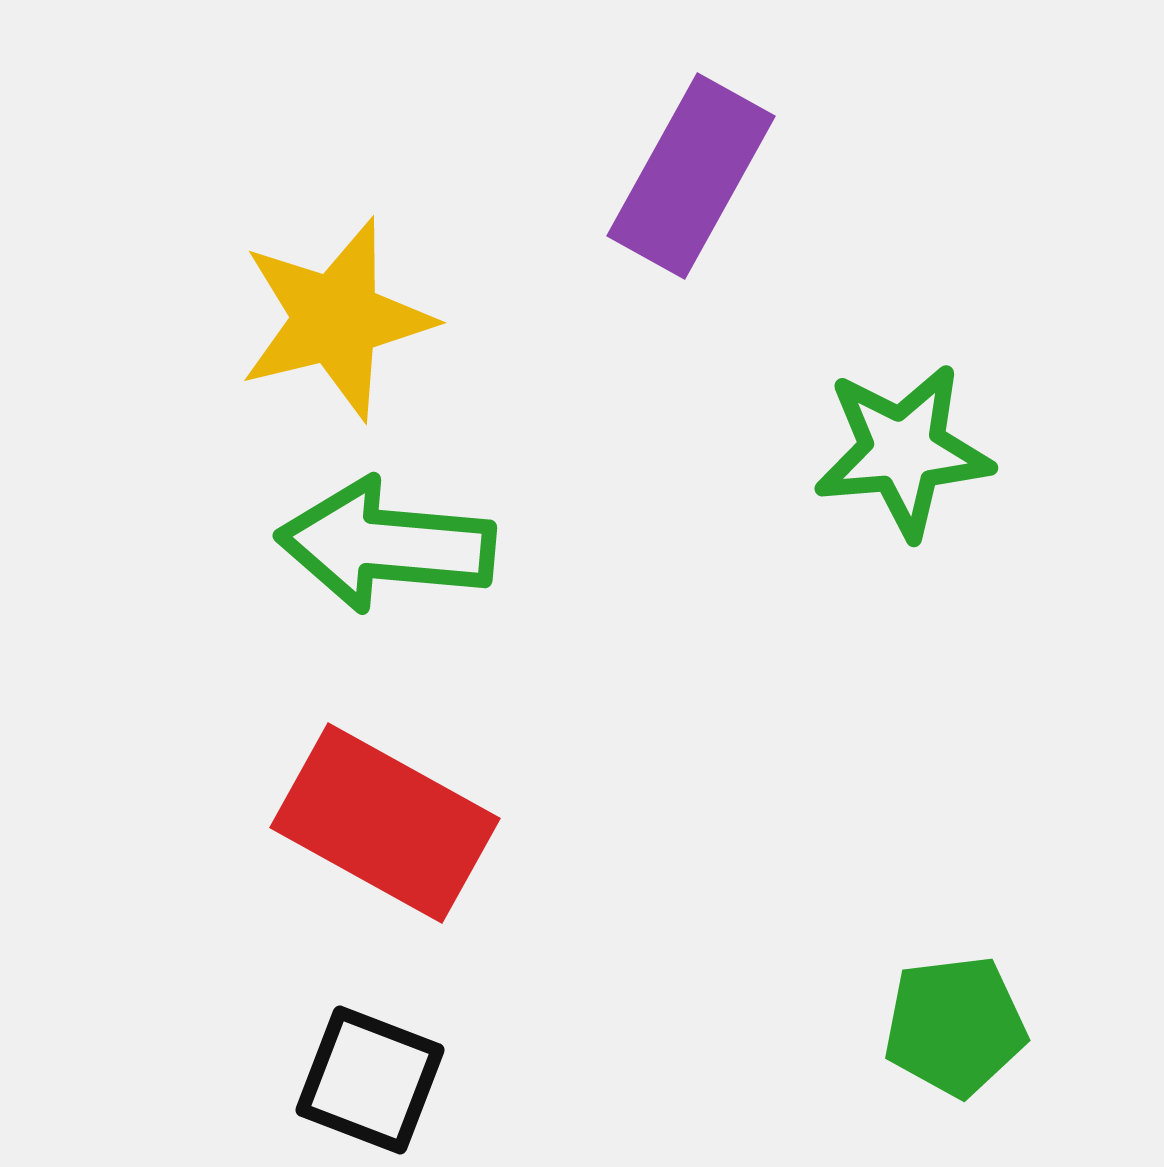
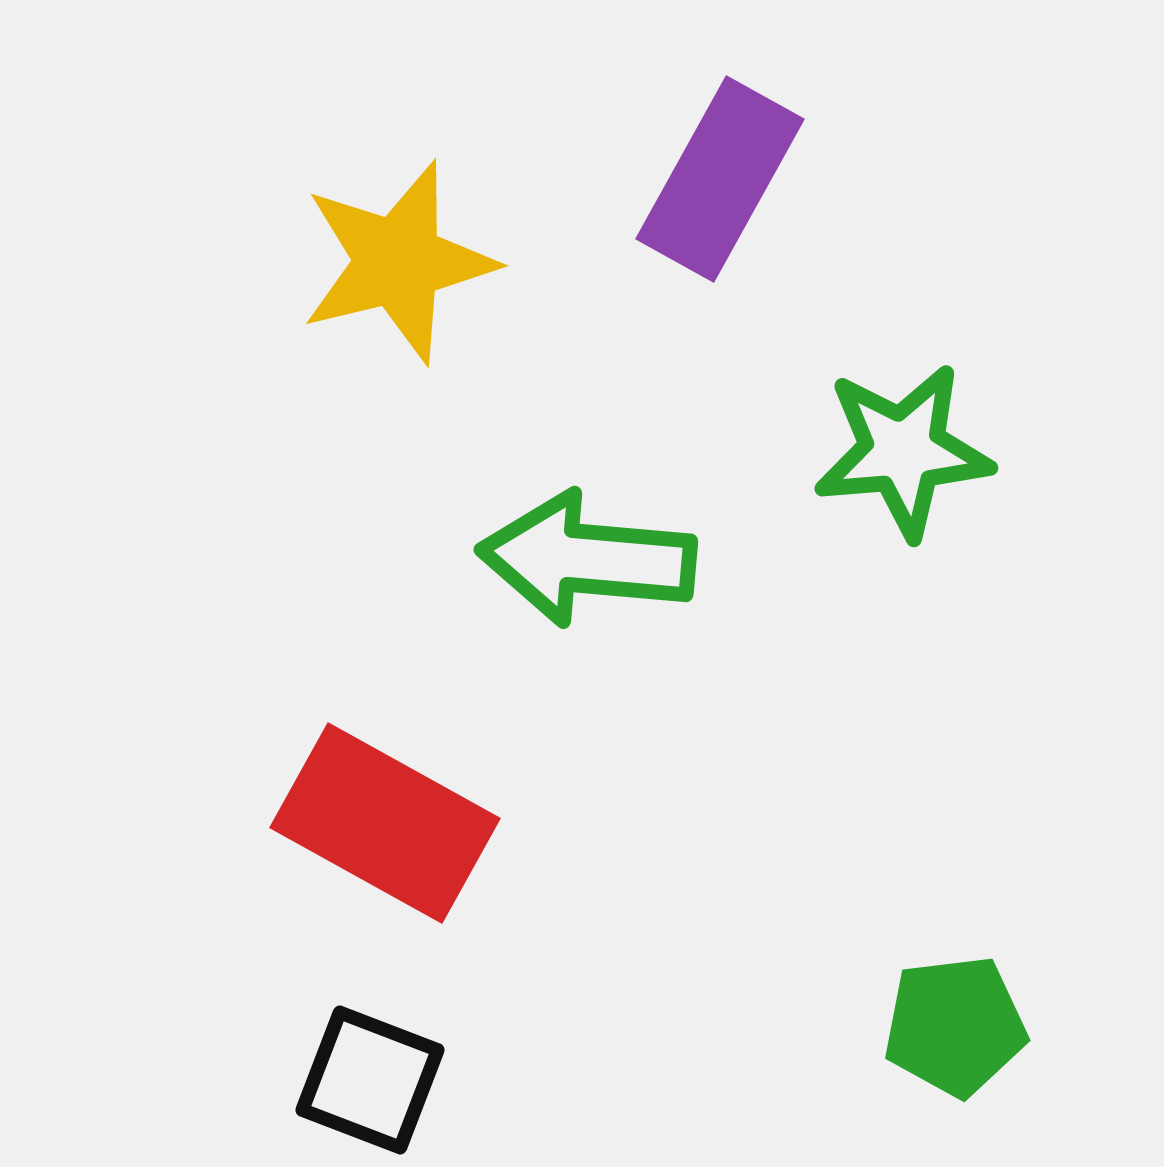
purple rectangle: moved 29 px right, 3 px down
yellow star: moved 62 px right, 57 px up
green arrow: moved 201 px right, 14 px down
